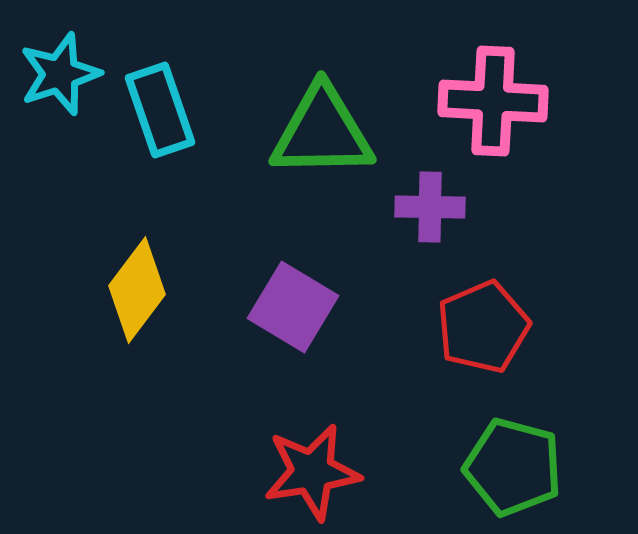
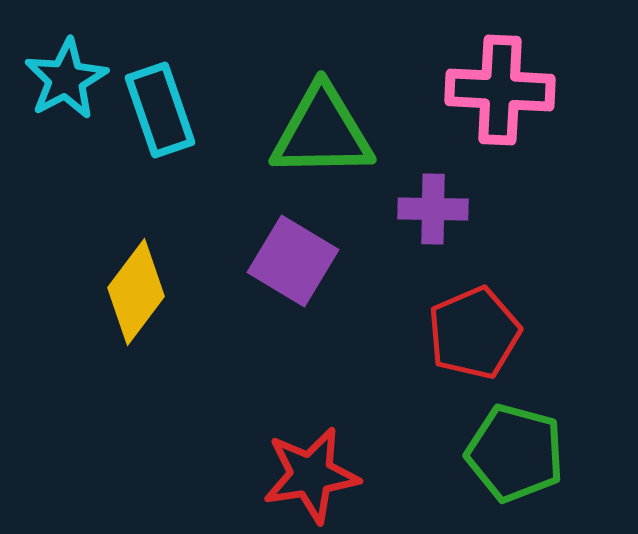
cyan star: moved 6 px right, 5 px down; rotated 10 degrees counterclockwise
pink cross: moved 7 px right, 11 px up
purple cross: moved 3 px right, 2 px down
yellow diamond: moved 1 px left, 2 px down
purple square: moved 46 px up
red pentagon: moved 9 px left, 6 px down
green pentagon: moved 2 px right, 14 px up
red star: moved 1 px left, 3 px down
